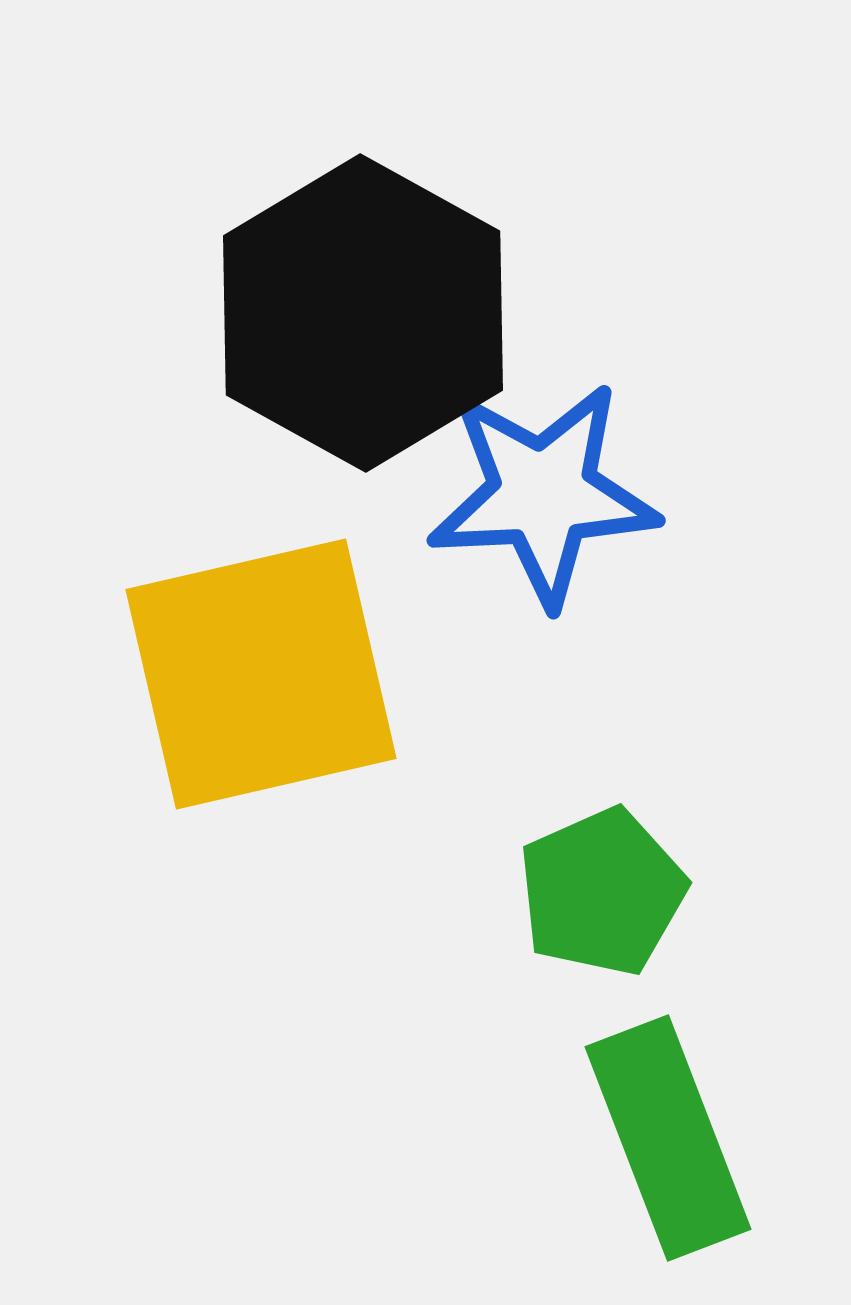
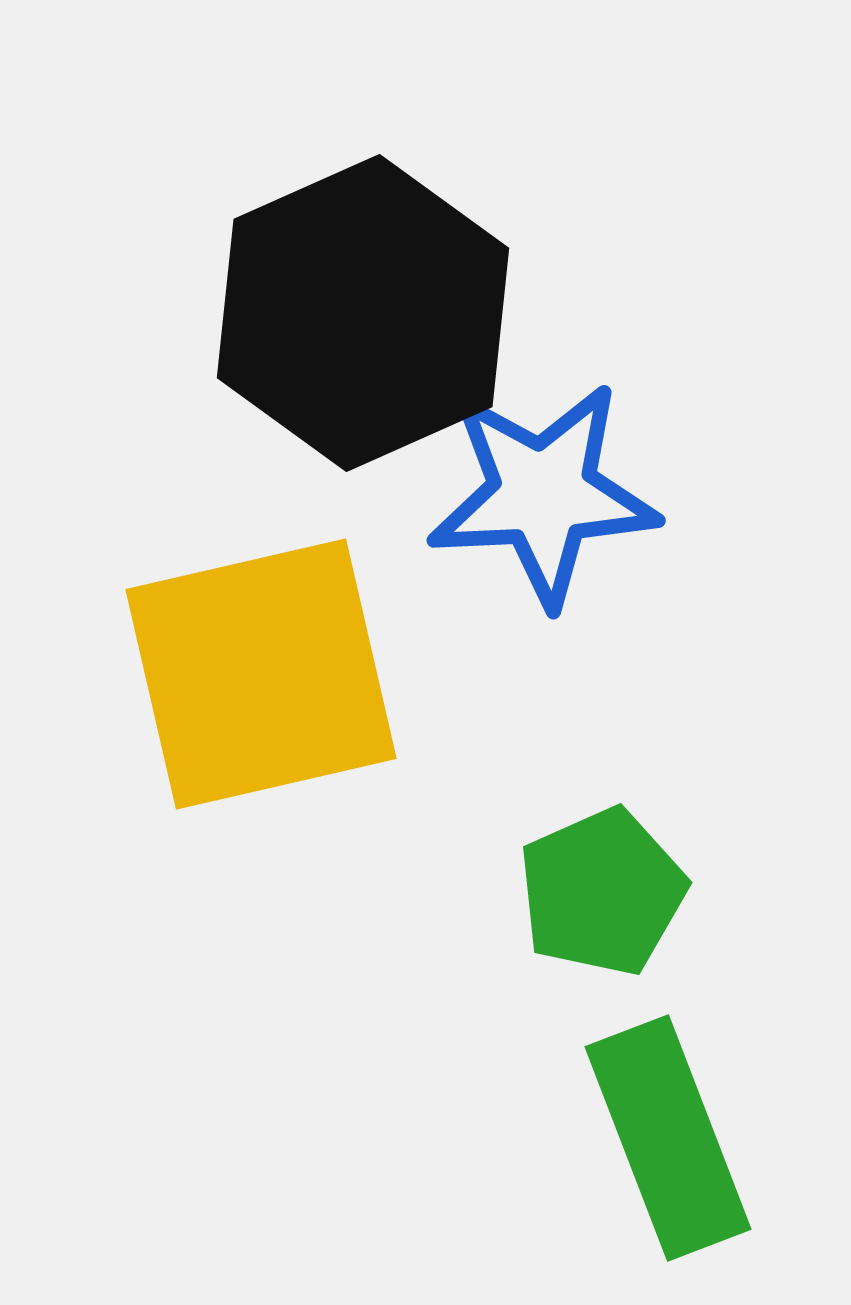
black hexagon: rotated 7 degrees clockwise
